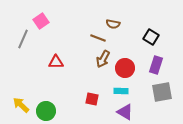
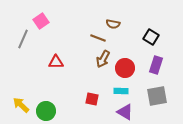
gray square: moved 5 px left, 4 px down
